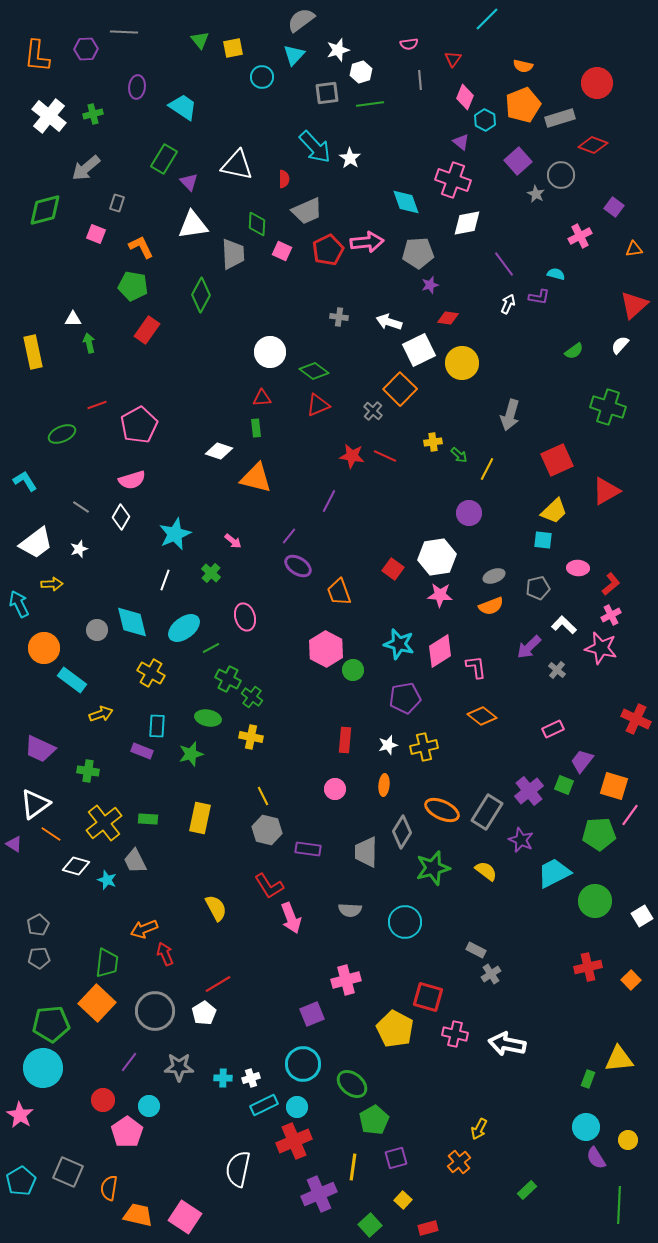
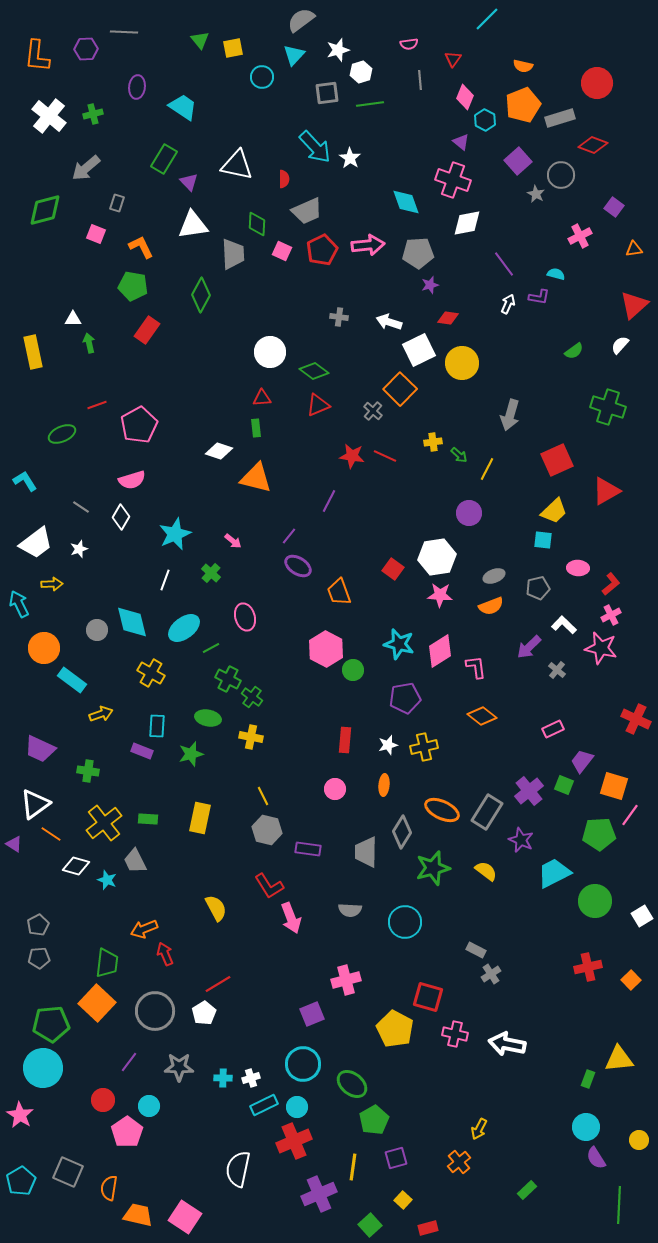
pink arrow at (367, 242): moved 1 px right, 3 px down
red pentagon at (328, 250): moved 6 px left
yellow circle at (628, 1140): moved 11 px right
